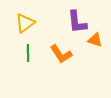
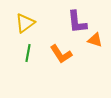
green line: rotated 12 degrees clockwise
